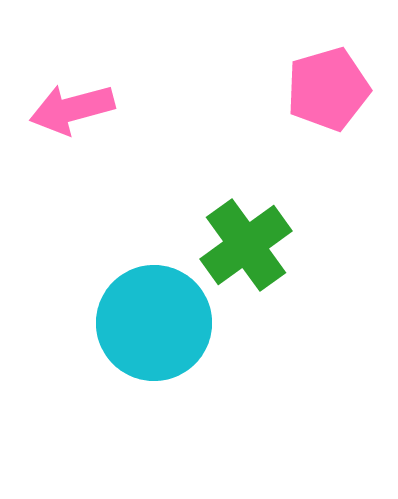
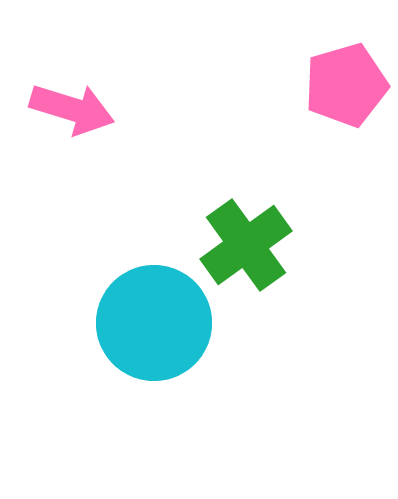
pink pentagon: moved 18 px right, 4 px up
pink arrow: rotated 148 degrees counterclockwise
